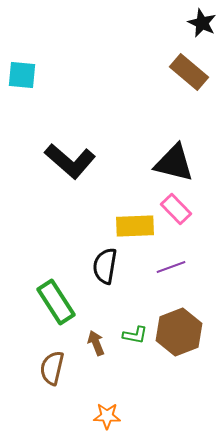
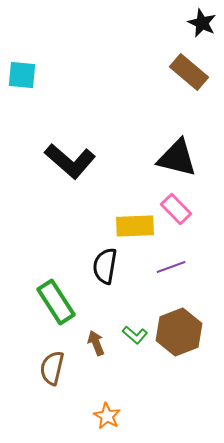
black triangle: moved 3 px right, 5 px up
green L-shape: rotated 30 degrees clockwise
orange star: rotated 28 degrees clockwise
